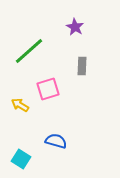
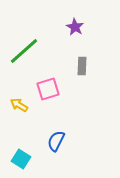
green line: moved 5 px left
yellow arrow: moved 1 px left
blue semicircle: rotated 80 degrees counterclockwise
